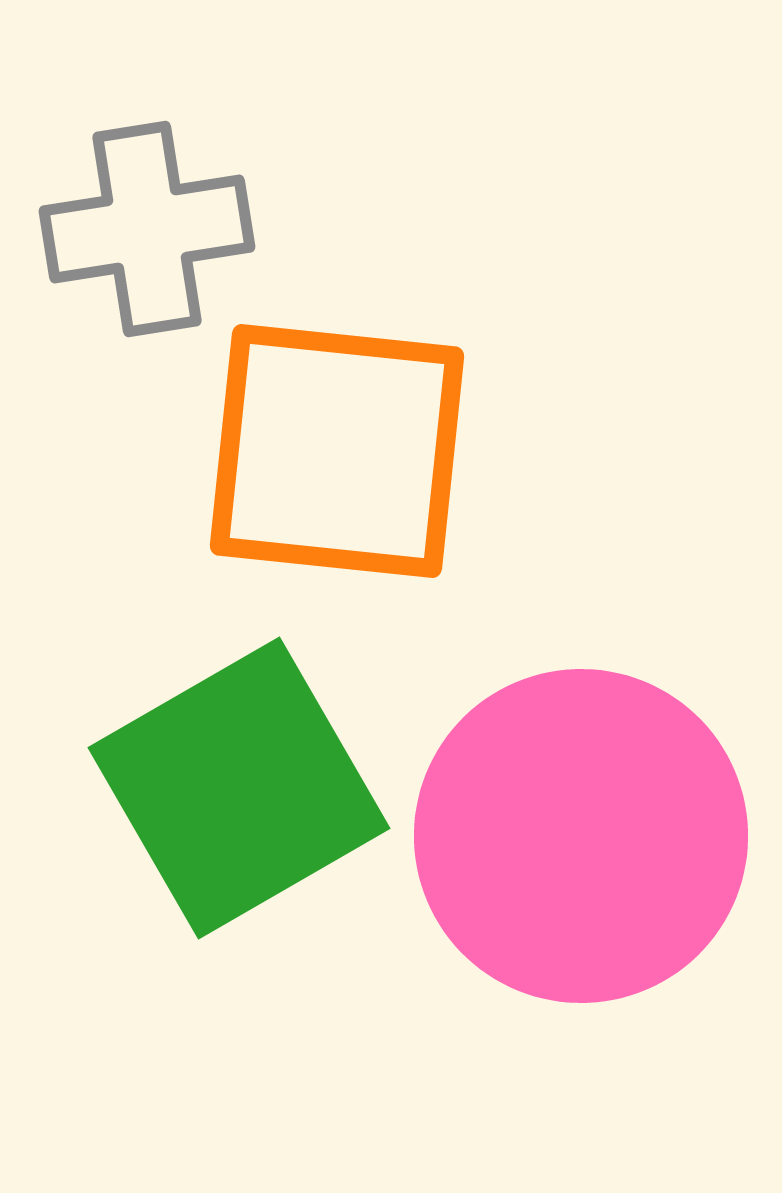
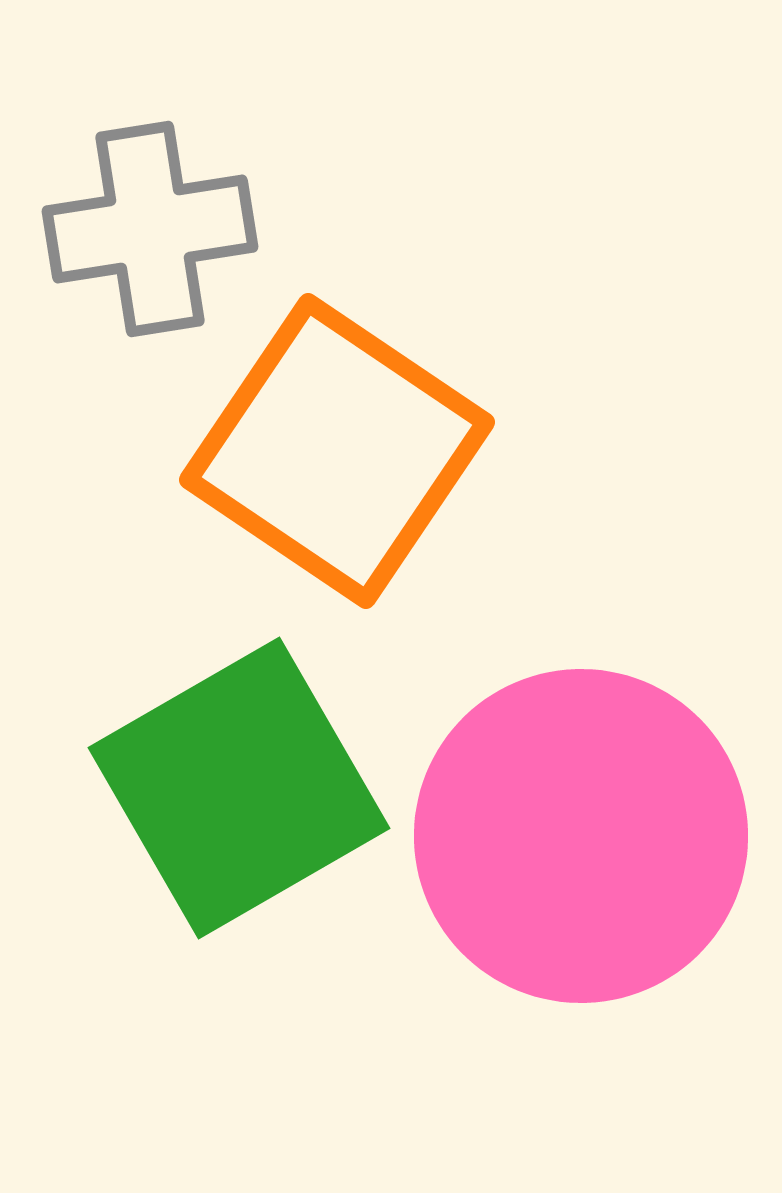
gray cross: moved 3 px right
orange square: rotated 28 degrees clockwise
